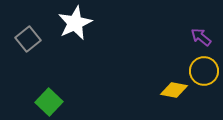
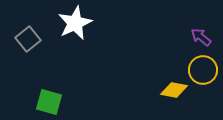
yellow circle: moved 1 px left, 1 px up
green square: rotated 28 degrees counterclockwise
